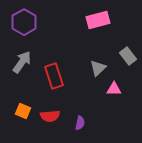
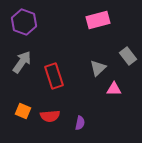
purple hexagon: rotated 10 degrees counterclockwise
